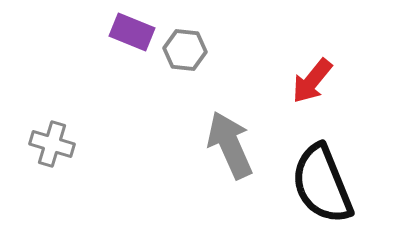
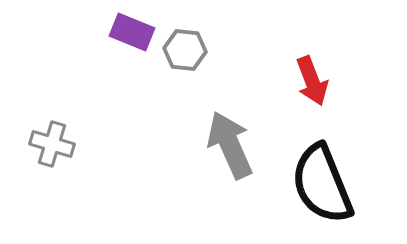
red arrow: rotated 60 degrees counterclockwise
